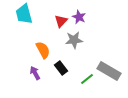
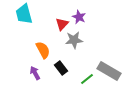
red triangle: moved 1 px right, 3 px down
